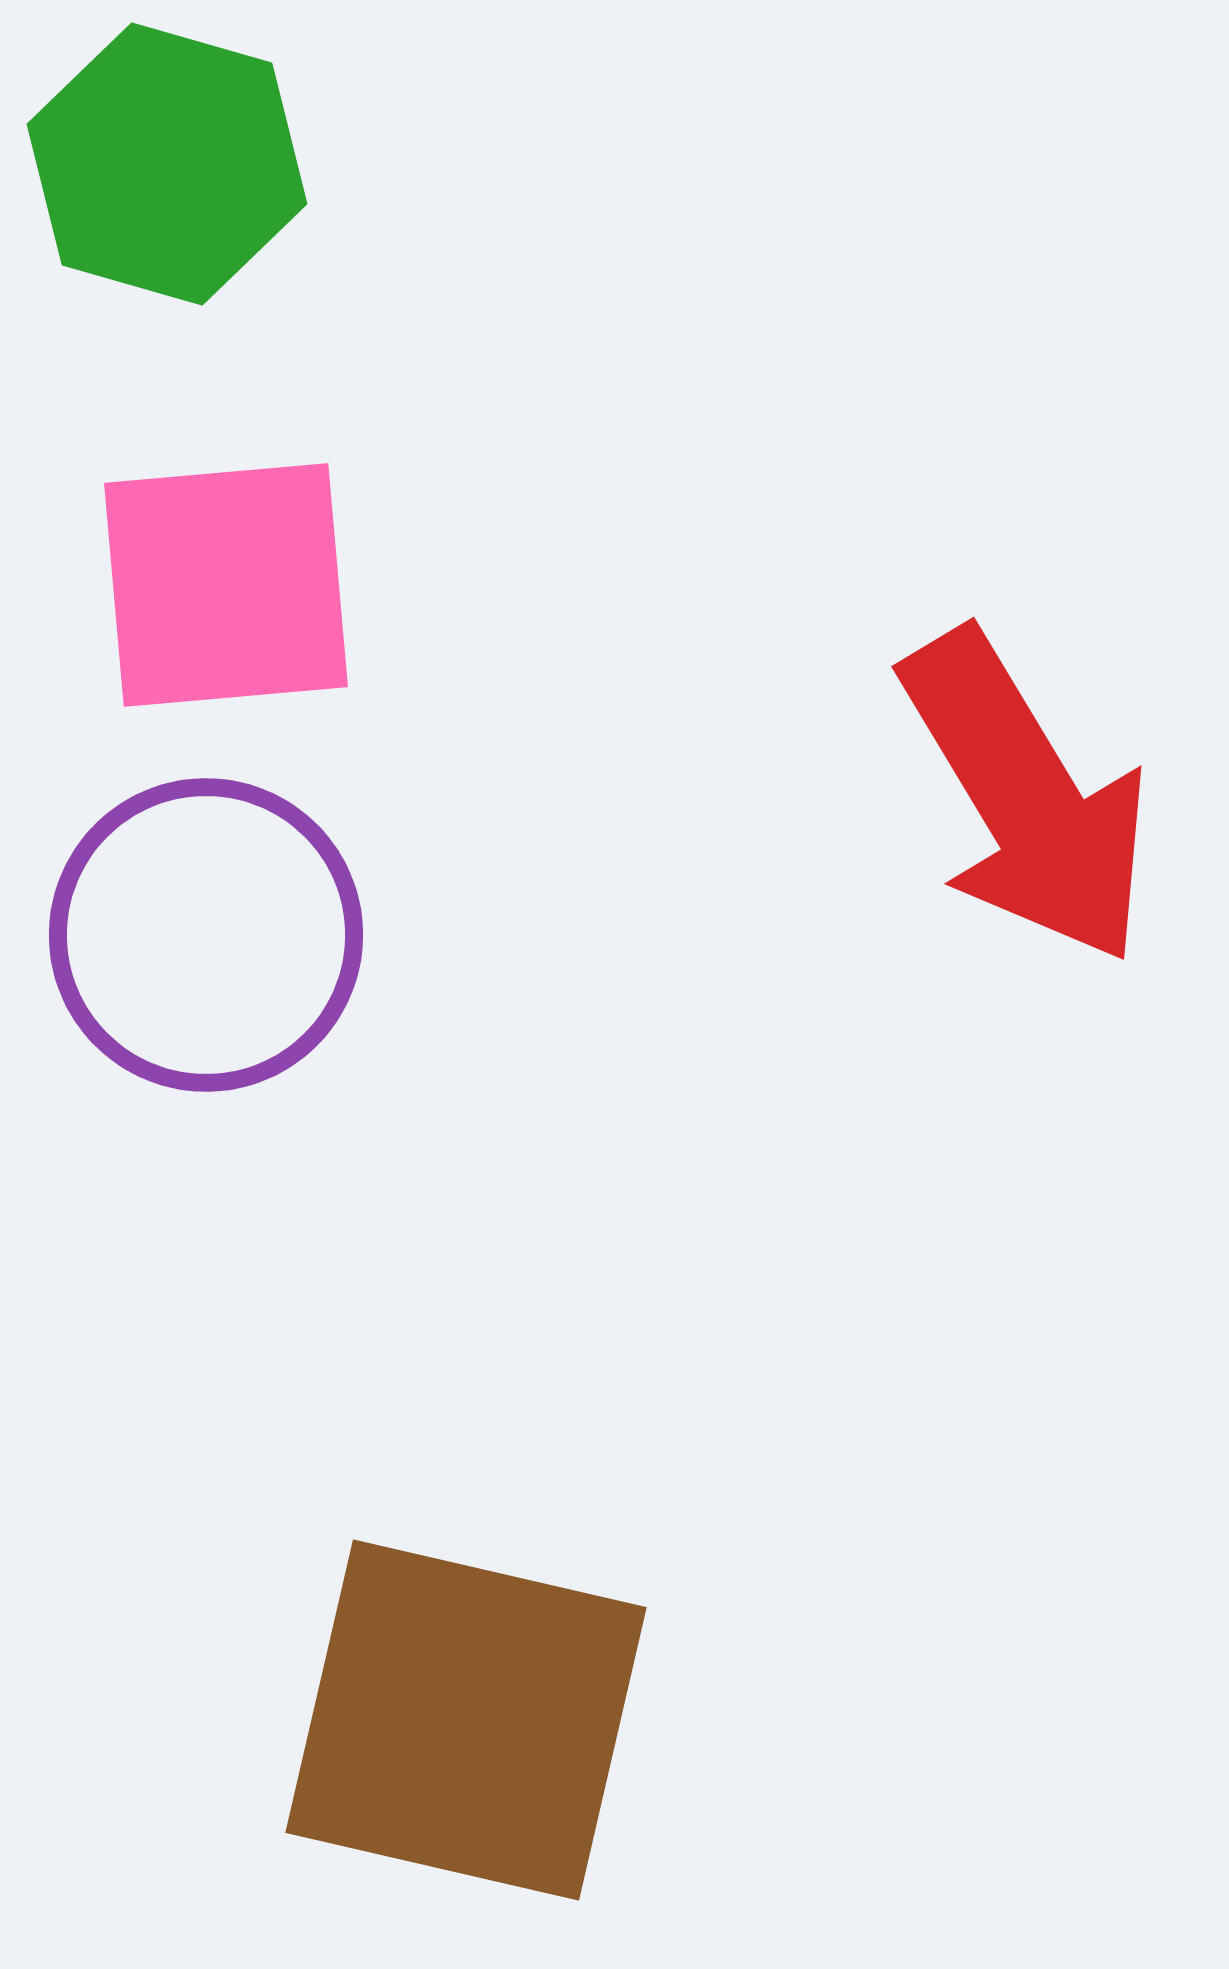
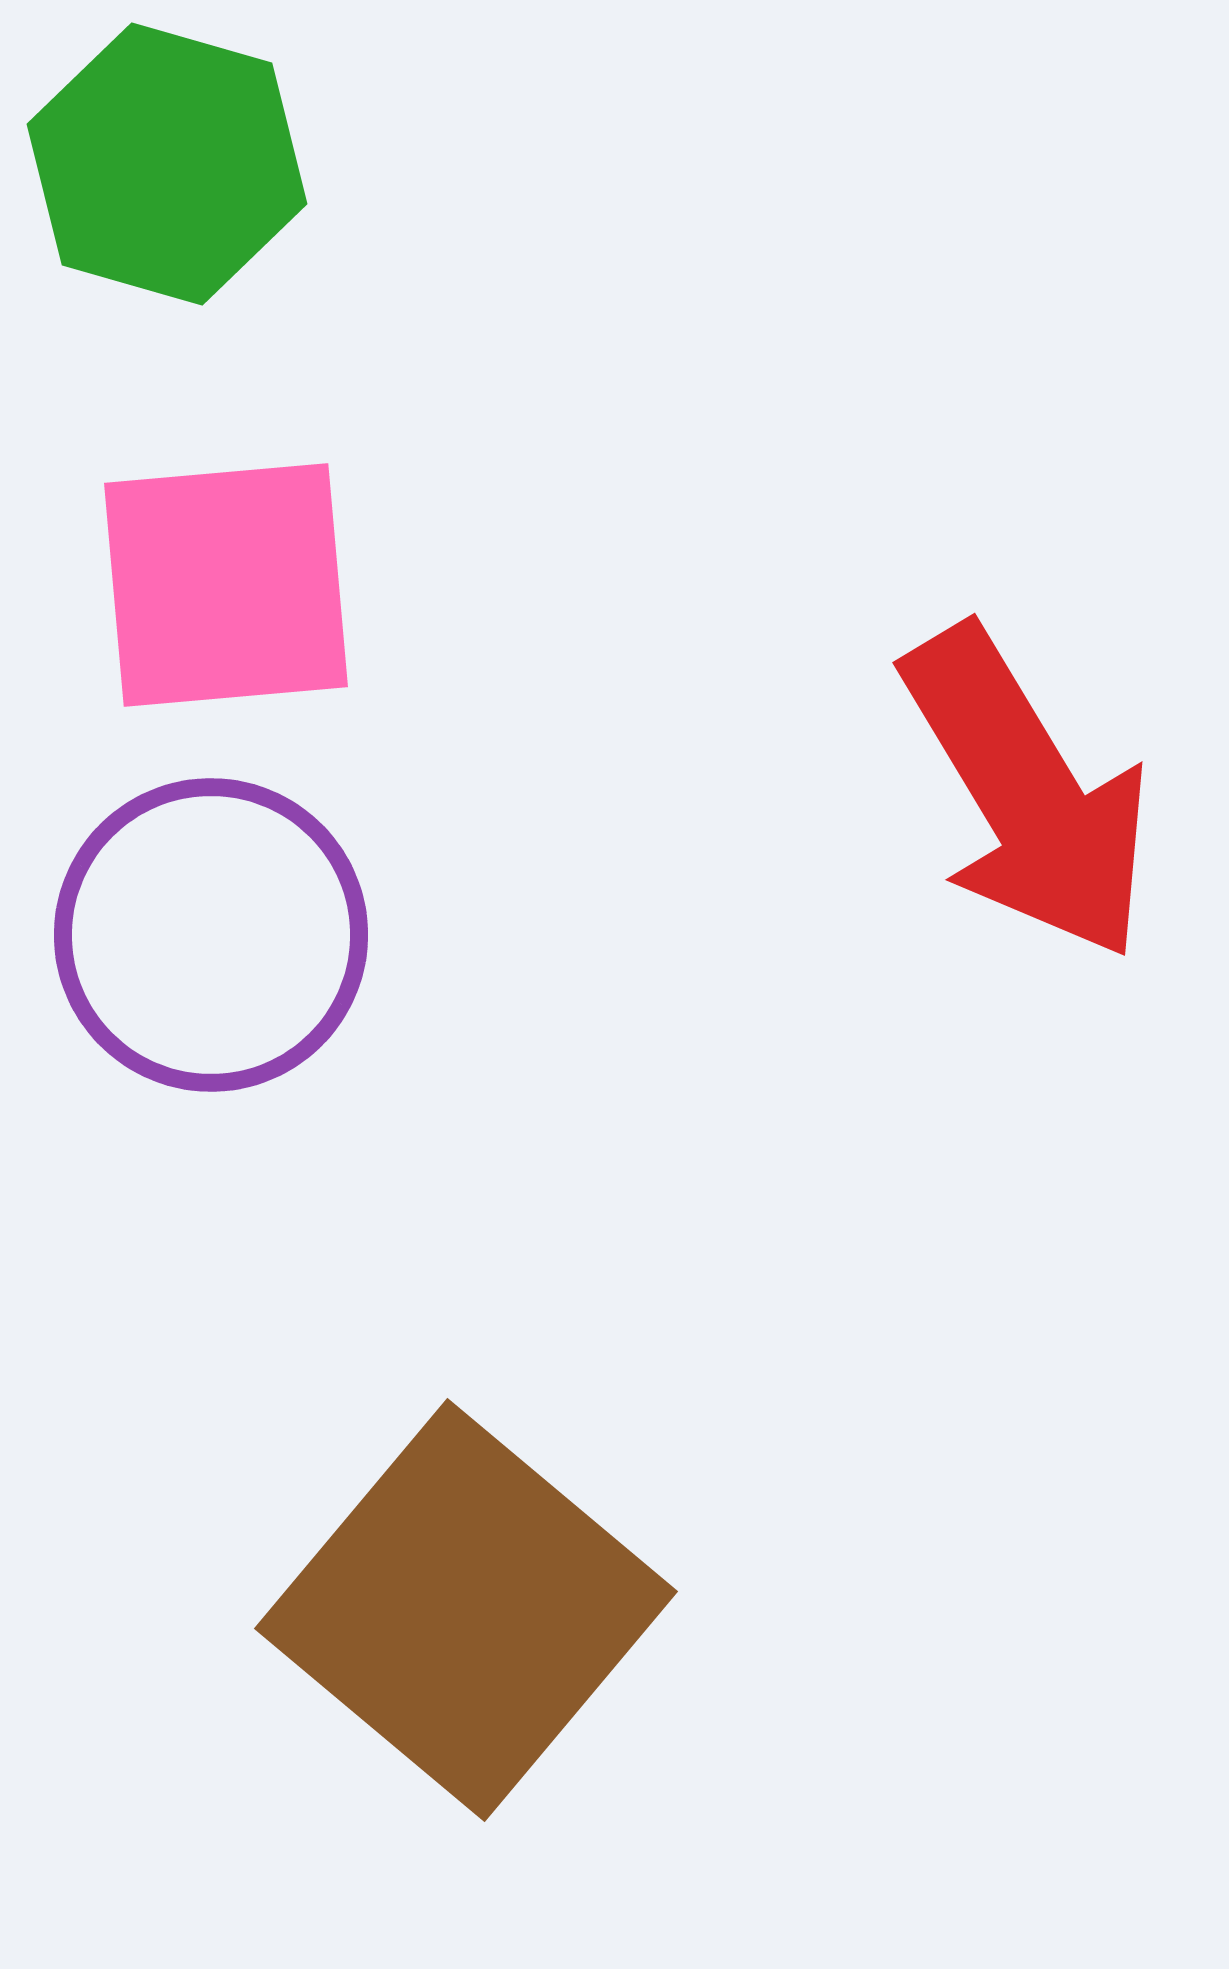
red arrow: moved 1 px right, 4 px up
purple circle: moved 5 px right
brown square: moved 110 px up; rotated 27 degrees clockwise
